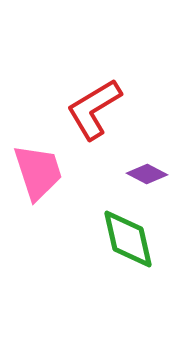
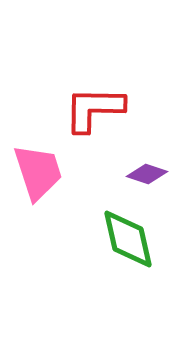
red L-shape: rotated 32 degrees clockwise
purple diamond: rotated 9 degrees counterclockwise
